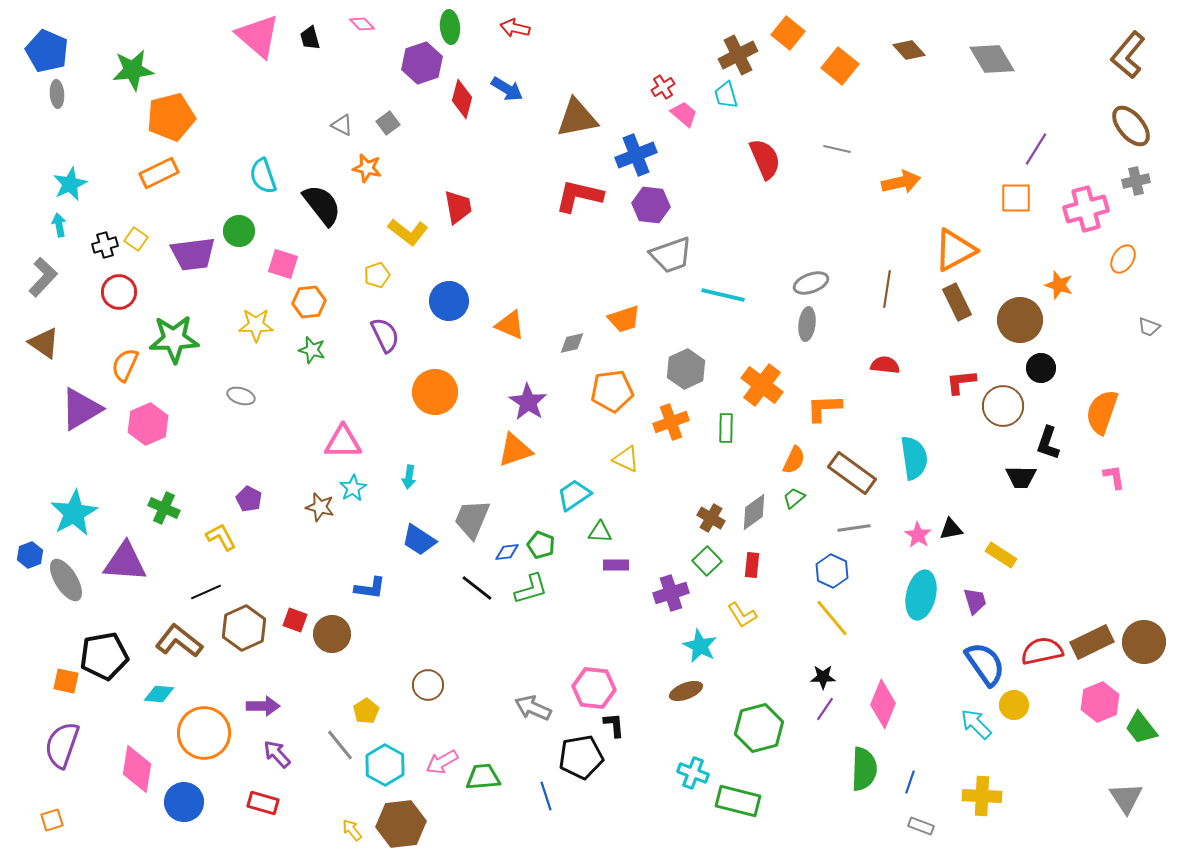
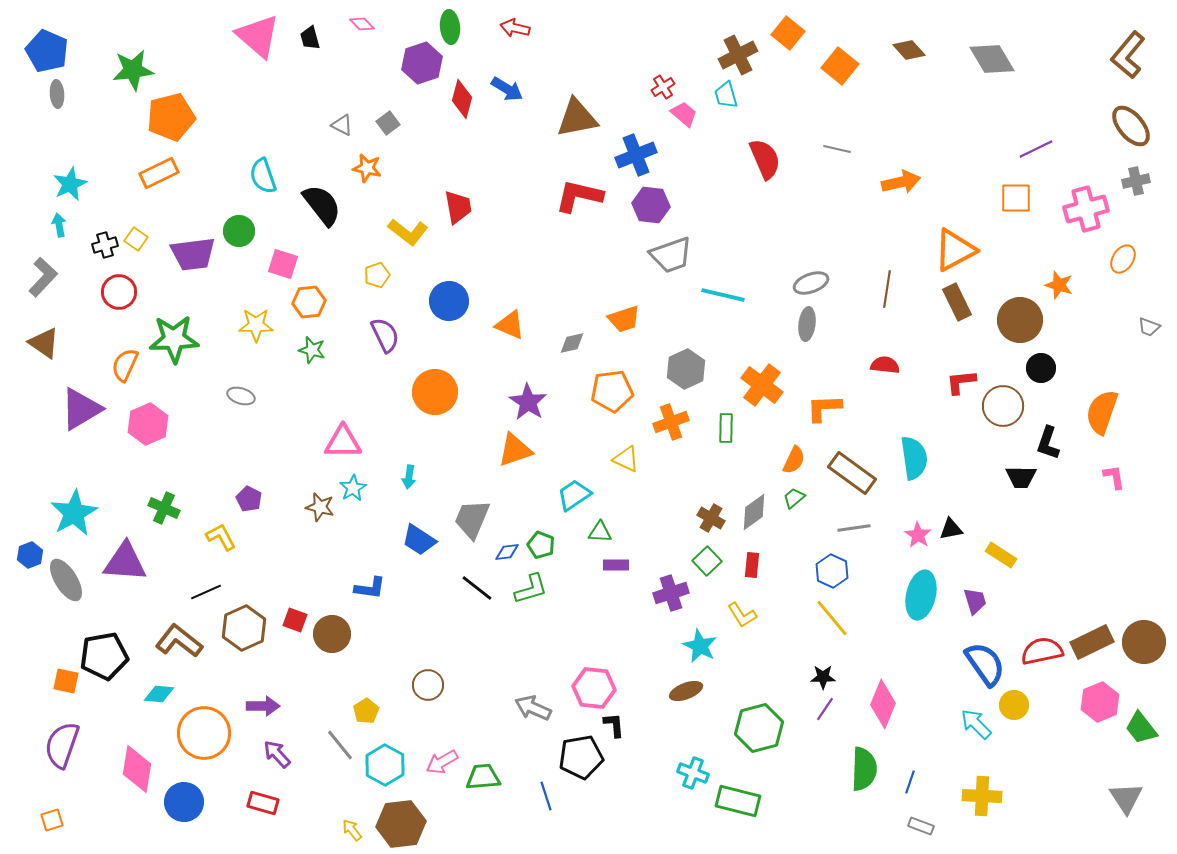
purple line at (1036, 149): rotated 32 degrees clockwise
